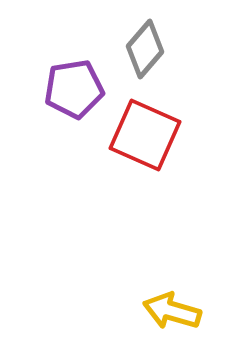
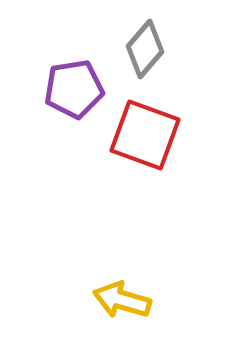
red square: rotated 4 degrees counterclockwise
yellow arrow: moved 50 px left, 11 px up
